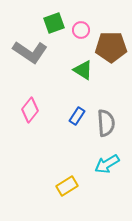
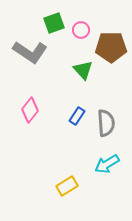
green triangle: rotated 15 degrees clockwise
